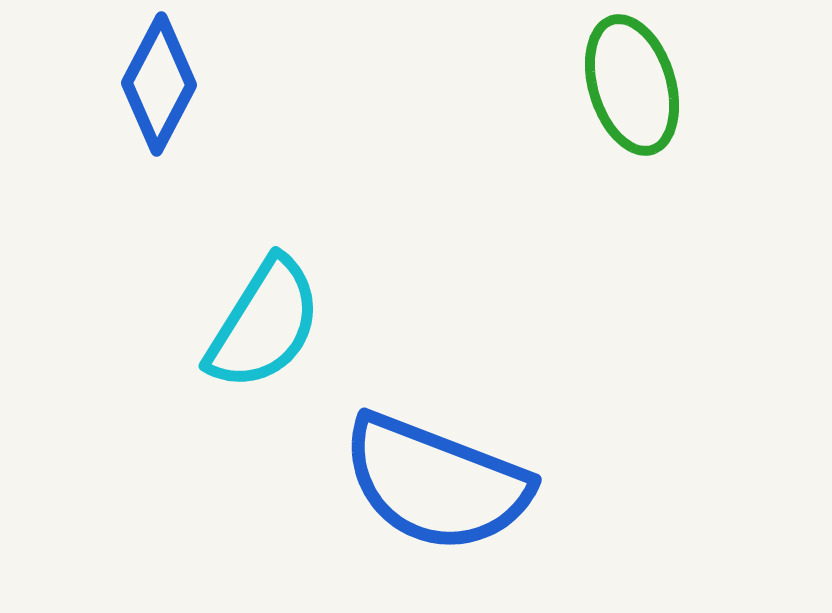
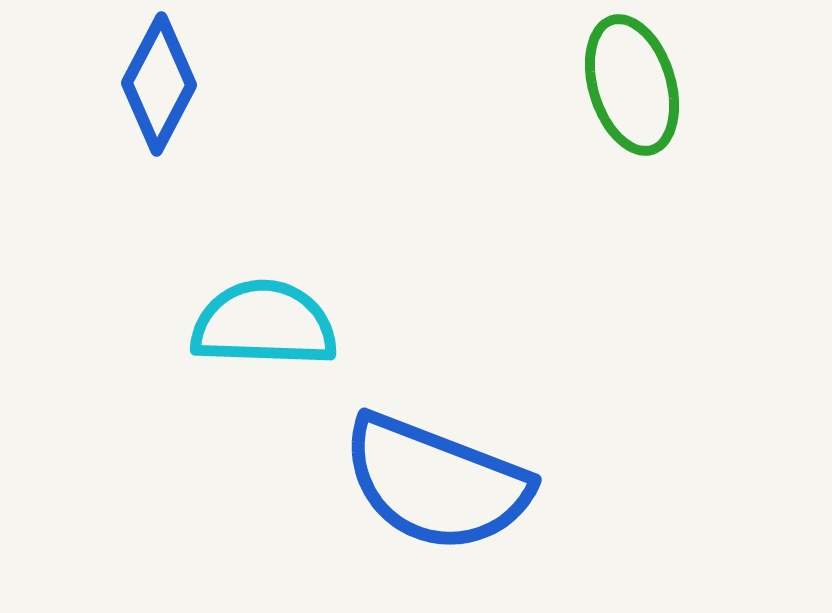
cyan semicircle: rotated 120 degrees counterclockwise
